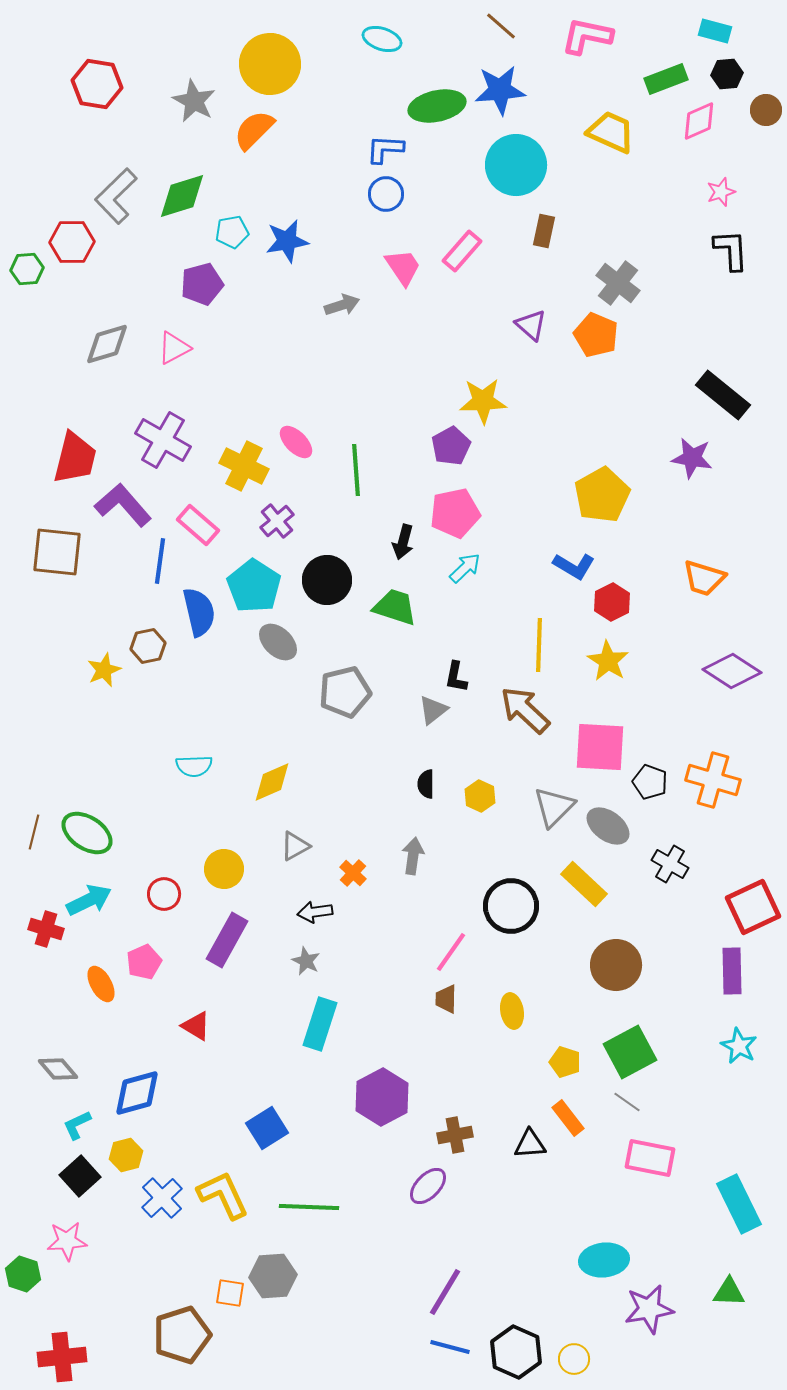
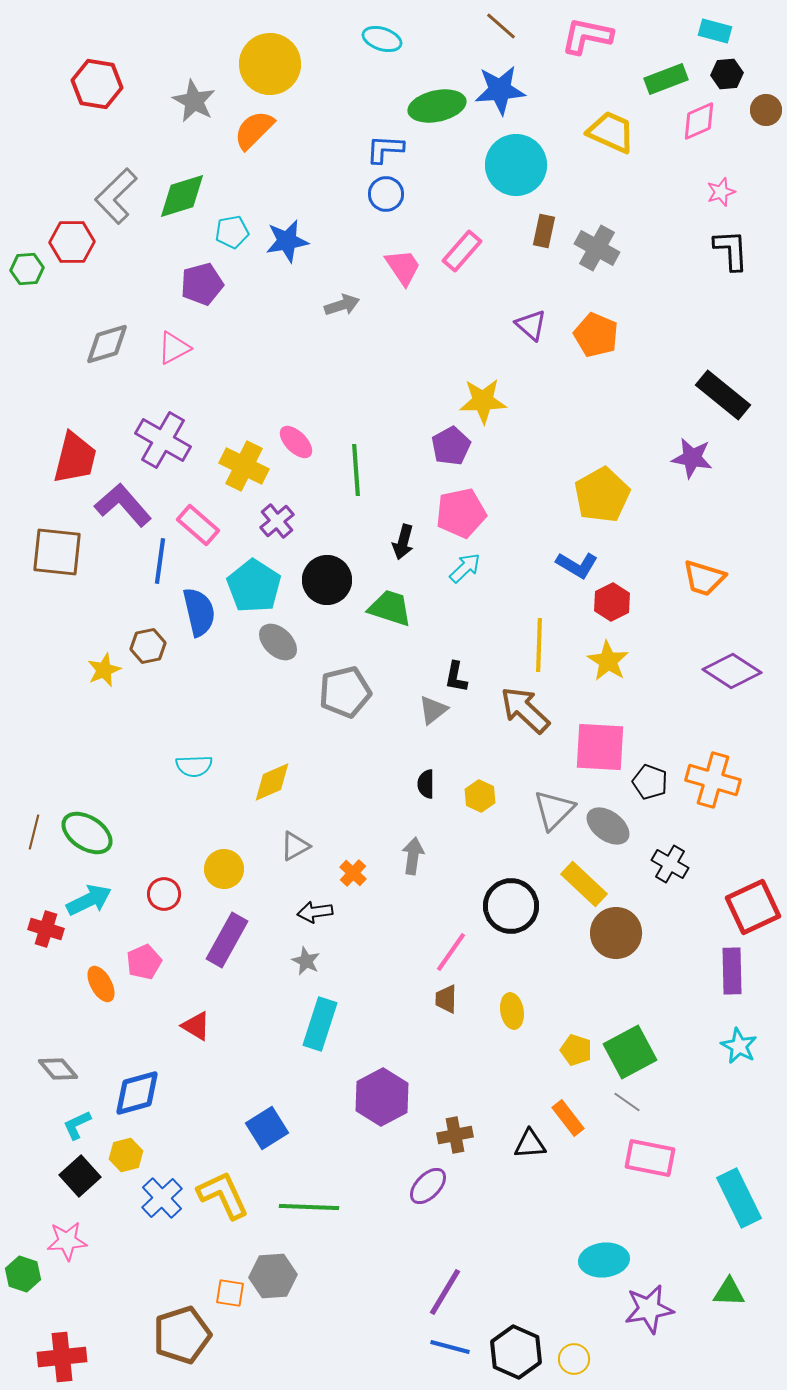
gray cross at (618, 283): moved 21 px left, 35 px up; rotated 9 degrees counterclockwise
pink pentagon at (455, 513): moved 6 px right
blue L-shape at (574, 566): moved 3 px right, 1 px up
green trapezoid at (395, 607): moved 5 px left, 1 px down
gray triangle at (554, 807): moved 3 px down
brown circle at (616, 965): moved 32 px up
yellow pentagon at (565, 1062): moved 11 px right, 12 px up
cyan rectangle at (739, 1204): moved 6 px up
